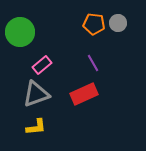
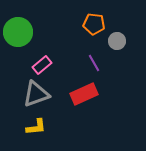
gray circle: moved 1 px left, 18 px down
green circle: moved 2 px left
purple line: moved 1 px right
